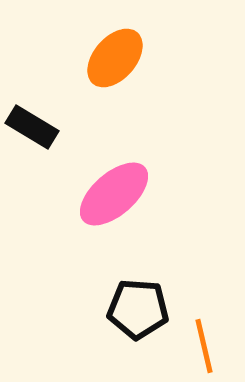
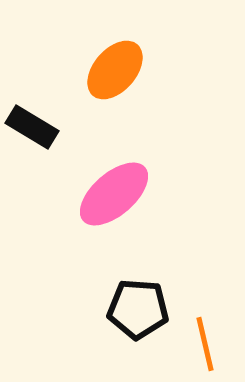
orange ellipse: moved 12 px down
orange line: moved 1 px right, 2 px up
